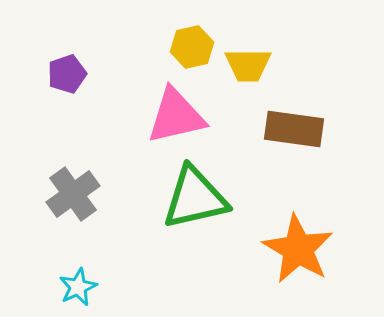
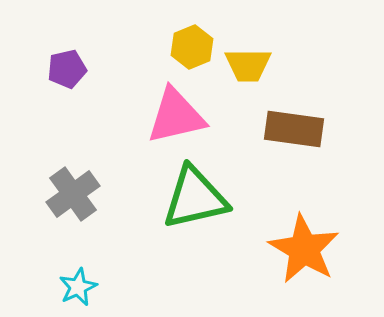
yellow hexagon: rotated 9 degrees counterclockwise
purple pentagon: moved 5 px up; rotated 6 degrees clockwise
orange star: moved 6 px right
